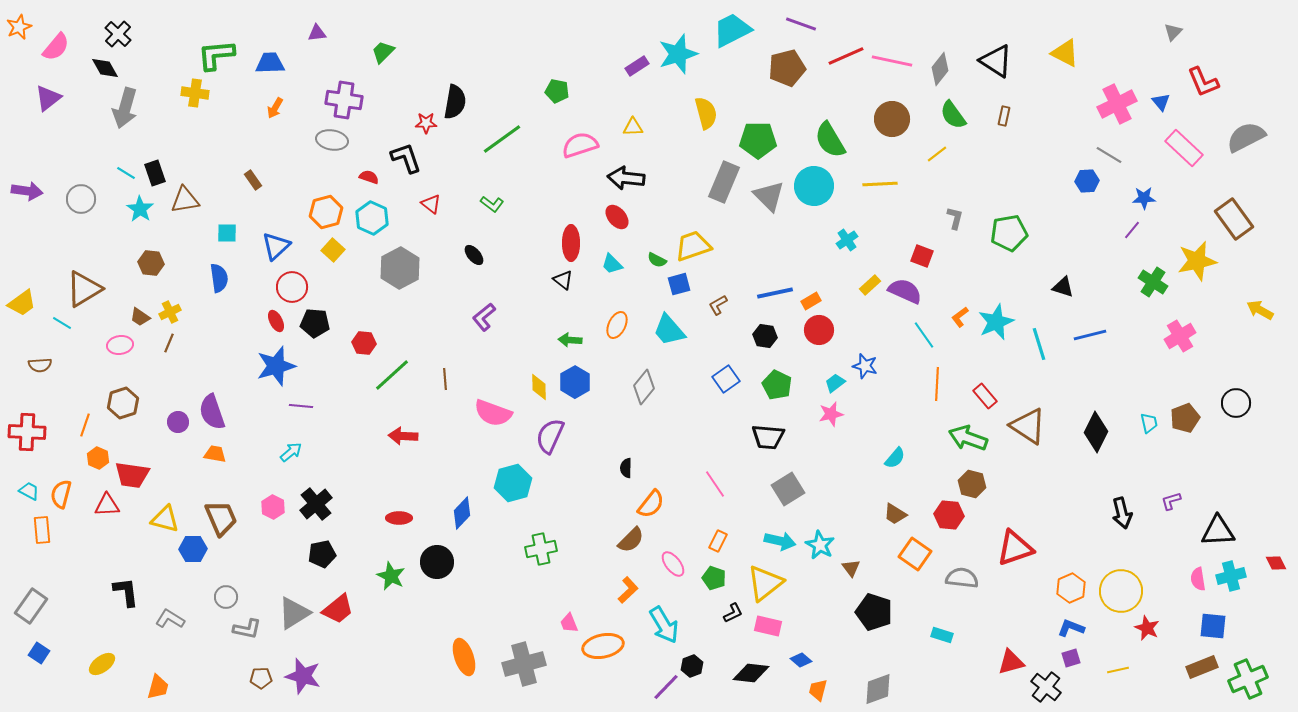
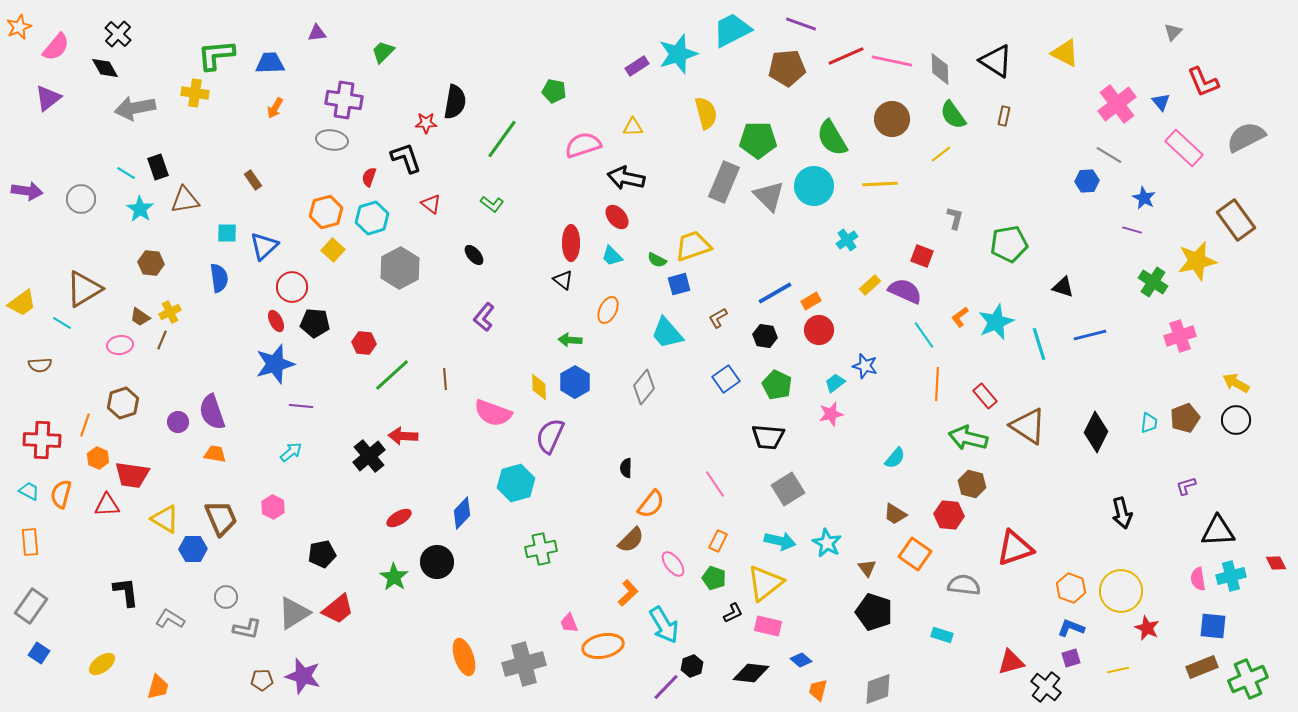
brown pentagon at (787, 68): rotated 9 degrees clockwise
gray diamond at (940, 69): rotated 40 degrees counterclockwise
green pentagon at (557, 91): moved 3 px left
pink cross at (1117, 104): rotated 12 degrees counterclockwise
gray arrow at (125, 108): moved 10 px right; rotated 63 degrees clockwise
green line at (502, 139): rotated 18 degrees counterclockwise
green semicircle at (830, 140): moved 2 px right, 2 px up
pink semicircle at (580, 145): moved 3 px right
yellow line at (937, 154): moved 4 px right
black rectangle at (155, 173): moved 3 px right, 6 px up
red semicircle at (369, 177): rotated 90 degrees counterclockwise
black arrow at (626, 178): rotated 6 degrees clockwise
blue star at (1144, 198): rotated 30 degrees clockwise
cyan hexagon at (372, 218): rotated 20 degrees clockwise
brown rectangle at (1234, 219): moved 2 px right, 1 px down
purple line at (1132, 230): rotated 66 degrees clockwise
green pentagon at (1009, 233): moved 11 px down
blue triangle at (276, 246): moved 12 px left
cyan trapezoid at (612, 264): moved 8 px up
blue line at (775, 293): rotated 18 degrees counterclockwise
brown L-shape at (718, 305): moved 13 px down
yellow arrow at (1260, 310): moved 24 px left, 73 px down
purple L-shape at (484, 317): rotated 12 degrees counterclockwise
orange ellipse at (617, 325): moved 9 px left, 15 px up
cyan trapezoid at (669, 330): moved 2 px left, 3 px down
pink cross at (1180, 336): rotated 12 degrees clockwise
brown line at (169, 343): moved 7 px left, 3 px up
blue star at (276, 366): moved 1 px left, 2 px up
black circle at (1236, 403): moved 17 px down
cyan trapezoid at (1149, 423): rotated 20 degrees clockwise
red cross at (27, 432): moved 15 px right, 8 px down
green arrow at (968, 438): rotated 6 degrees counterclockwise
cyan hexagon at (513, 483): moved 3 px right
purple L-shape at (1171, 501): moved 15 px right, 15 px up
black cross at (316, 504): moved 53 px right, 48 px up
red ellipse at (399, 518): rotated 30 degrees counterclockwise
yellow triangle at (165, 519): rotated 16 degrees clockwise
orange rectangle at (42, 530): moved 12 px left, 12 px down
cyan star at (820, 545): moved 7 px right, 2 px up
brown triangle at (851, 568): moved 16 px right
green star at (391, 576): moved 3 px right, 1 px down; rotated 8 degrees clockwise
gray semicircle at (962, 578): moved 2 px right, 7 px down
orange hexagon at (1071, 588): rotated 16 degrees counterclockwise
orange L-shape at (628, 590): moved 3 px down
brown pentagon at (261, 678): moved 1 px right, 2 px down
